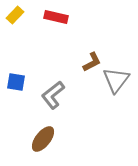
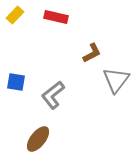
brown L-shape: moved 9 px up
brown ellipse: moved 5 px left
